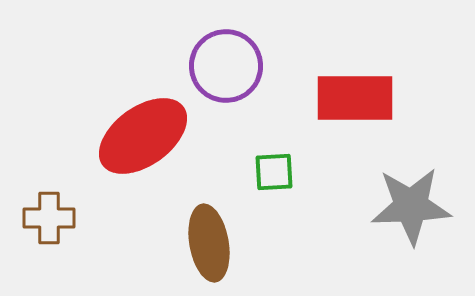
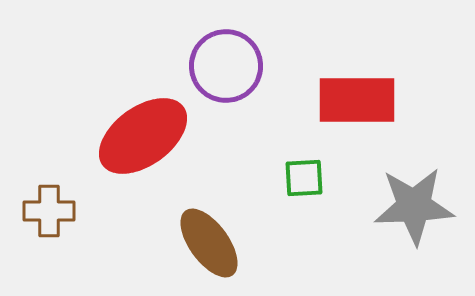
red rectangle: moved 2 px right, 2 px down
green square: moved 30 px right, 6 px down
gray star: moved 3 px right
brown cross: moved 7 px up
brown ellipse: rotated 26 degrees counterclockwise
